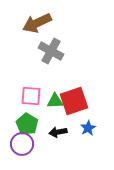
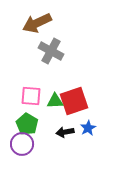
black arrow: moved 7 px right
